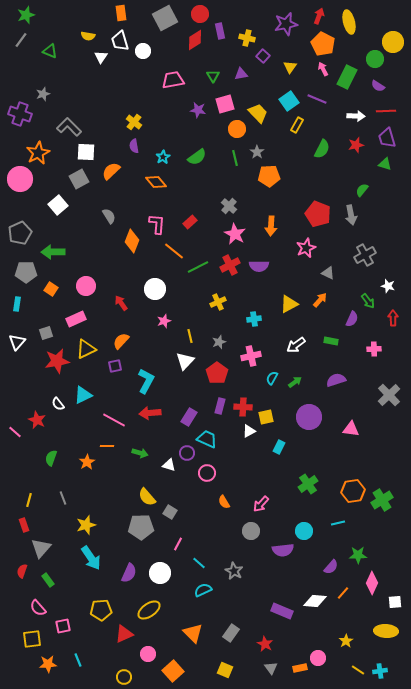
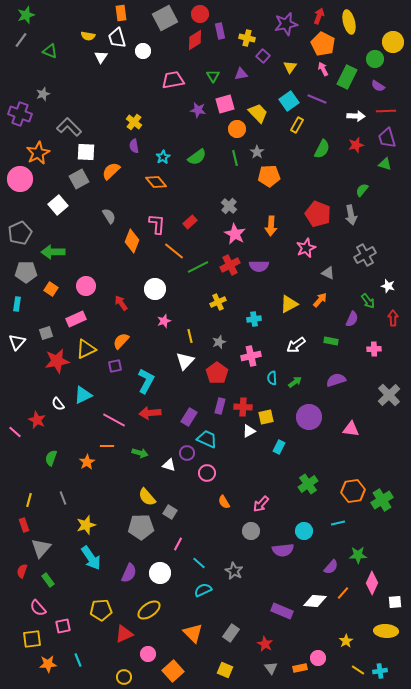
white trapezoid at (120, 41): moved 3 px left, 3 px up
cyan semicircle at (272, 378): rotated 32 degrees counterclockwise
